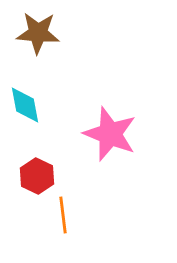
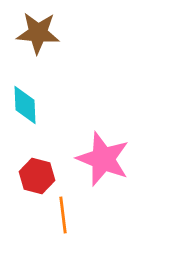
cyan diamond: rotated 9 degrees clockwise
pink star: moved 7 px left, 25 px down
red hexagon: rotated 12 degrees counterclockwise
